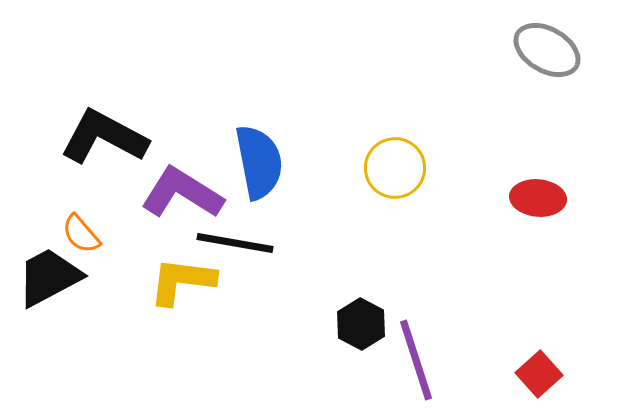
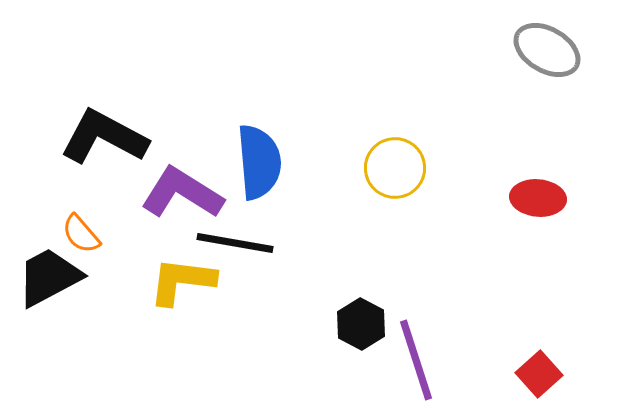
blue semicircle: rotated 6 degrees clockwise
